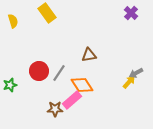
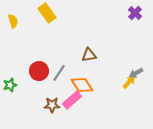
purple cross: moved 4 px right
brown star: moved 3 px left, 4 px up
